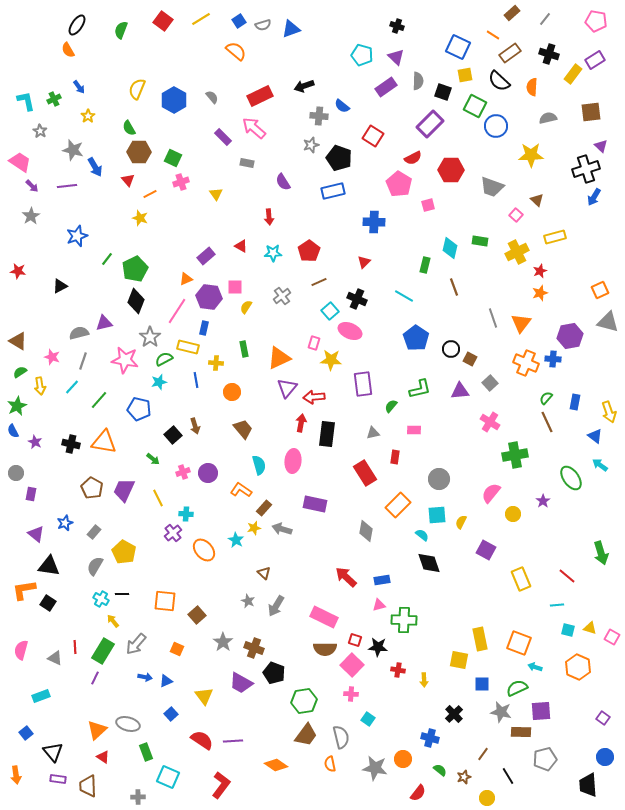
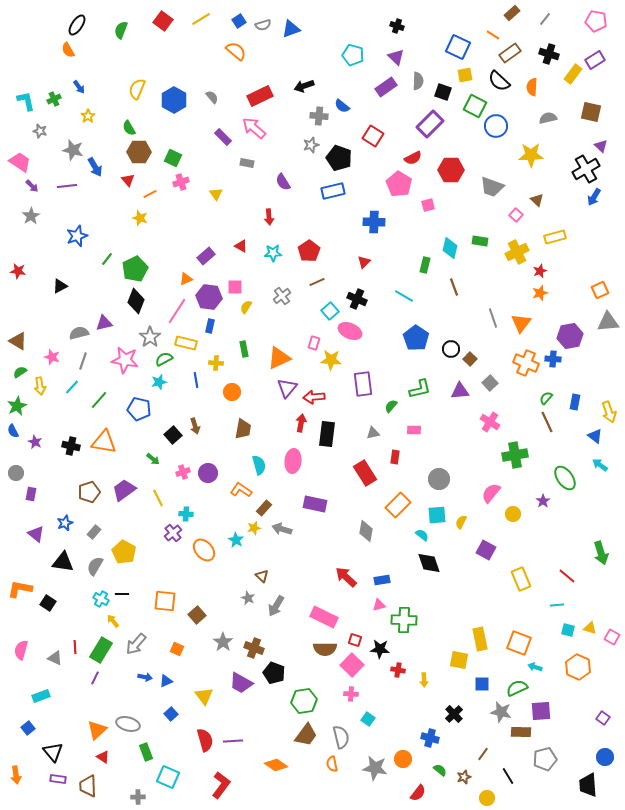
cyan pentagon at (362, 55): moved 9 px left
brown square at (591, 112): rotated 20 degrees clockwise
gray star at (40, 131): rotated 16 degrees counterclockwise
black cross at (586, 169): rotated 12 degrees counterclockwise
brown line at (319, 282): moved 2 px left
gray triangle at (608, 322): rotated 20 degrees counterclockwise
blue rectangle at (204, 328): moved 6 px right, 2 px up
yellow rectangle at (188, 347): moved 2 px left, 4 px up
brown square at (470, 359): rotated 16 degrees clockwise
brown trapezoid at (243, 429): rotated 50 degrees clockwise
black cross at (71, 444): moved 2 px down
green ellipse at (571, 478): moved 6 px left
brown pentagon at (92, 488): moved 3 px left, 4 px down; rotated 25 degrees clockwise
purple trapezoid at (124, 490): rotated 30 degrees clockwise
black triangle at (49, 566): moved 14 px right, 4 px up
brown triangle at (264, 573): moved 2 px left, 3 px down
orange L-shape at (24, 590): moved 4 px left, 1 px up; rotated 20 degrees clockwise
gray star at (248, 601): moved 3 px up
black star at (378, 647): moved 2 px right, 2 px down
green rectangle at (103, 651): moved 2 px left, 1 px up
blue square at (26, 733): moved 2 px right, 5 px up
red semicircle at (202, 740): moved 3 px right; rotated 40 degrees clockwise
orange semicircle at (330, 764): moved 2 px right
